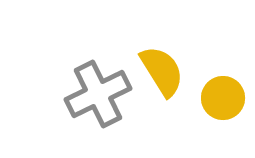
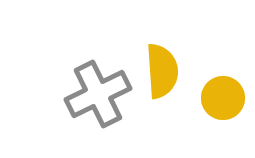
yellow semicircle: rotated 28 degrees clockwise
